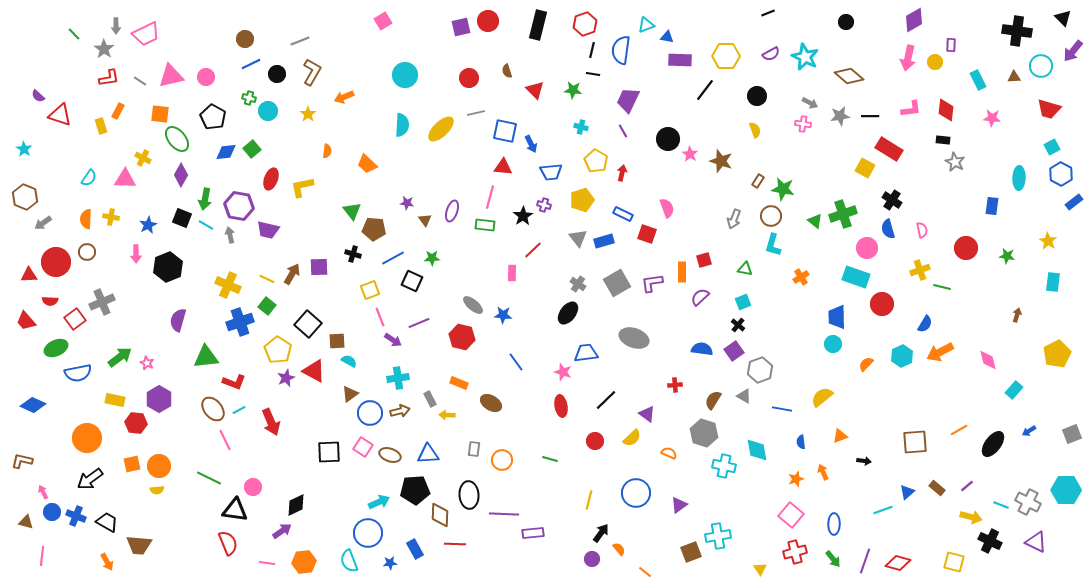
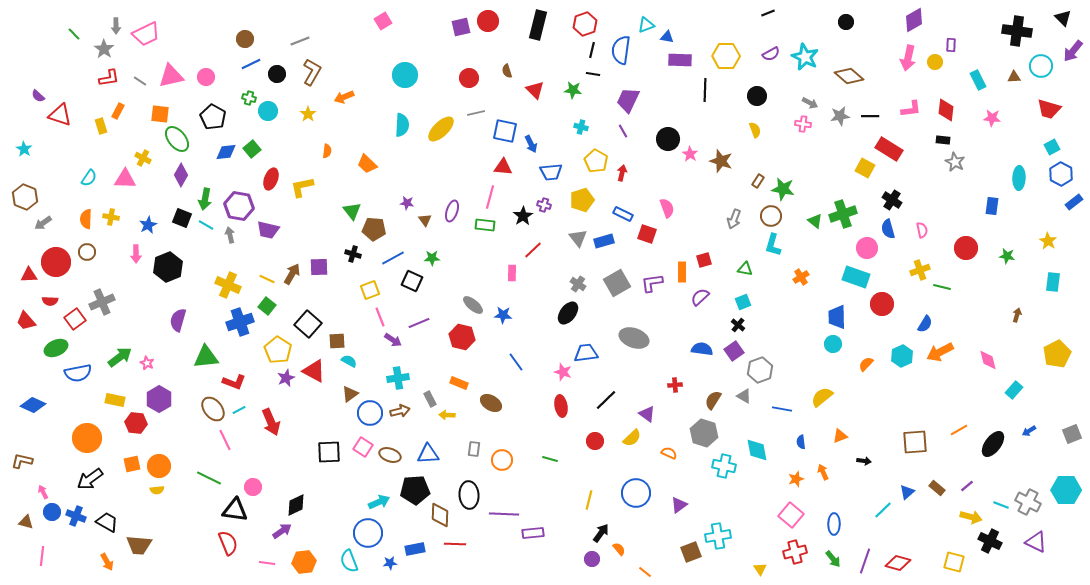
black line at (705, 90): rotated 35 degrees counterclockwise
cyan line at (883, 510): rotated 24 degrees counterclockwise
blue rectangle at (415, 549): rotated 72 degrees counterclockwise
